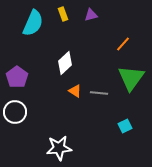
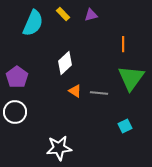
yellow rectangle: rotated 24 degrees counterclockwise
orange line: rotated 42 degrees counterclockwise
